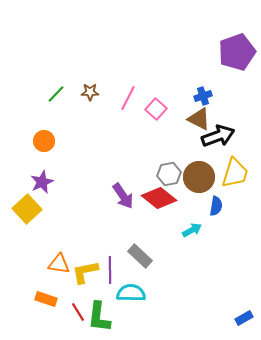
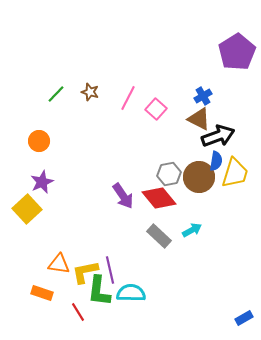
purple pentagon: rotated 12 degrees counterclockwise
brown star: rotated 18 degrees clockwise
blue cross: rotated 12 degrees counterclockwise
orange circle: moved 5 px left
red diamond: rotated 12 degrees clockwise
blue semicircle: moved 45 px up
gray rectangle: moved 19 px right, 20 px up
purple line: rotated 12 degrees counterclockwise
orange rectangle: moved 4 px left, 6 px up
green L-shape: moved 26 px up
